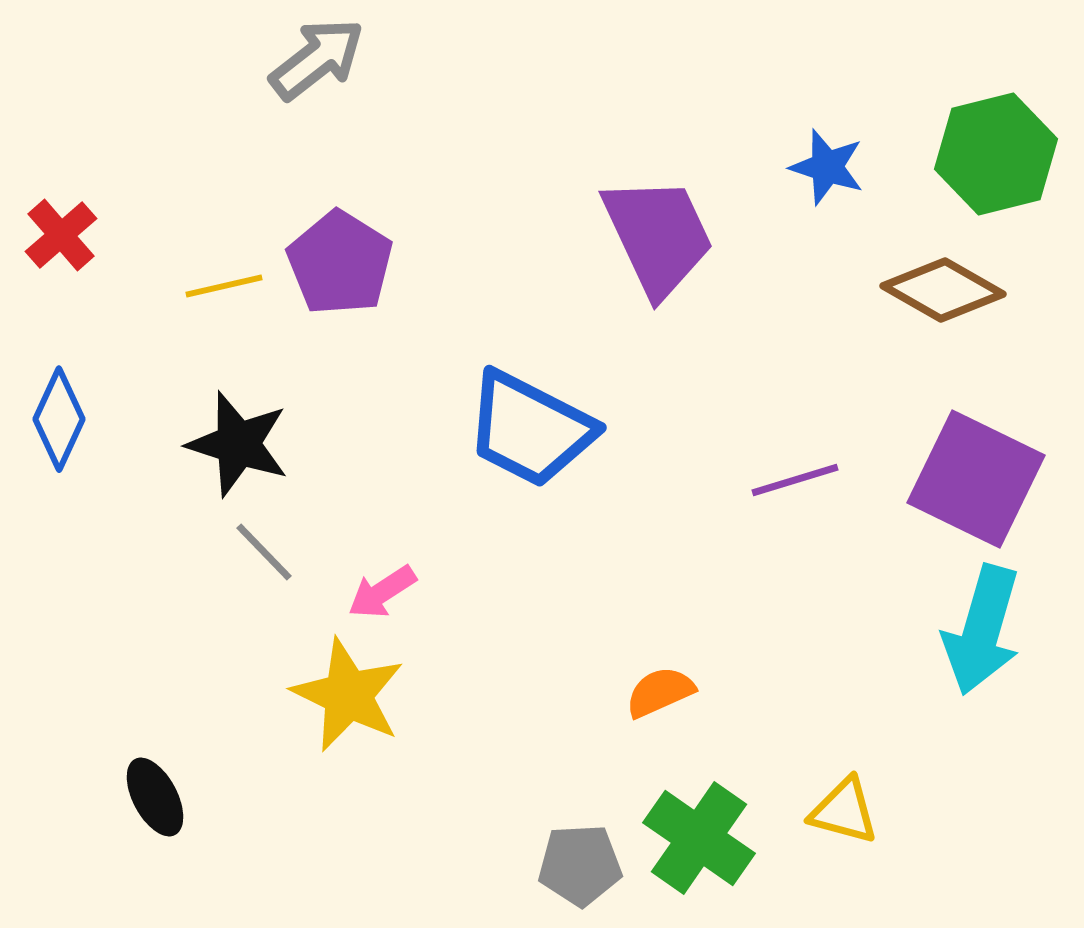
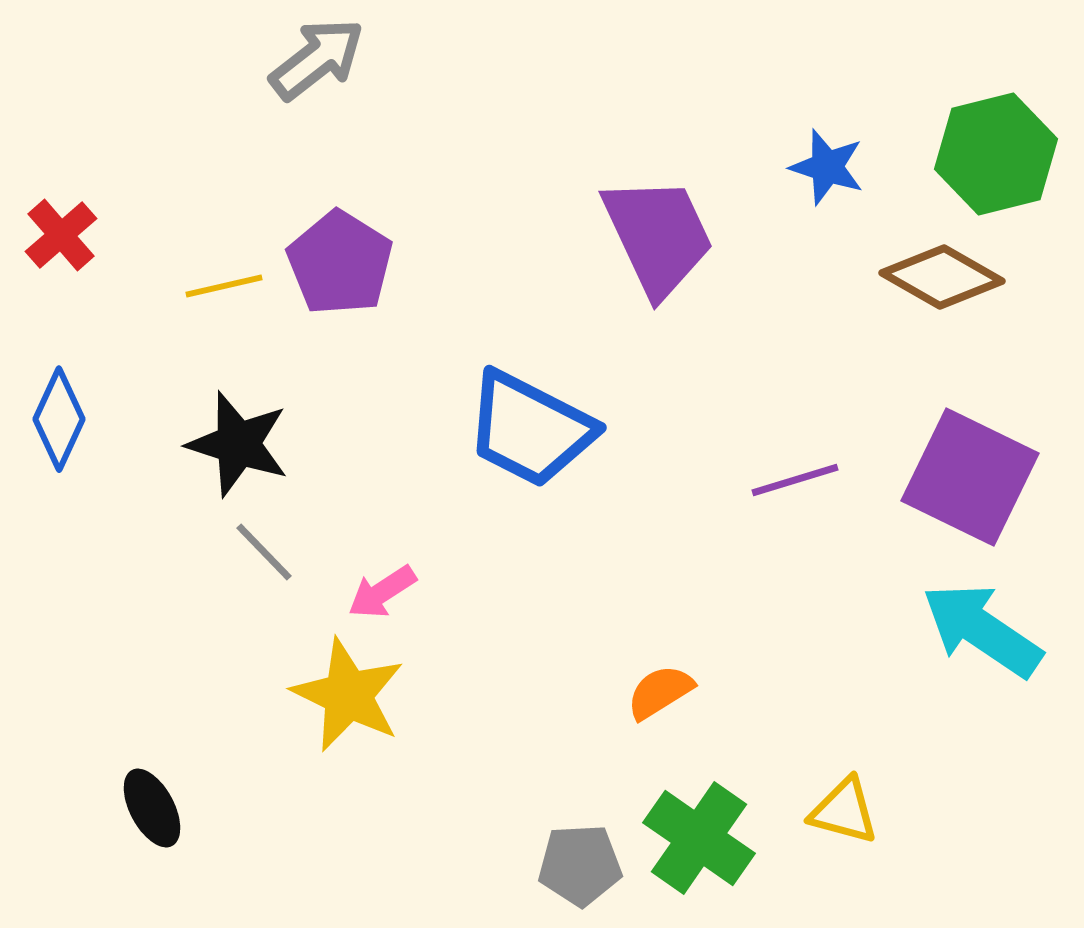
brown diamond: moved 1 px left, 13 px up
purple square: moved 6 px left, 2 px up
cyan arrow: rotated 108 degrees clockwise
orange semicircle: rotated 8 degrees counterclockwise
black ellipse: moved 3 px left, 11 px down
